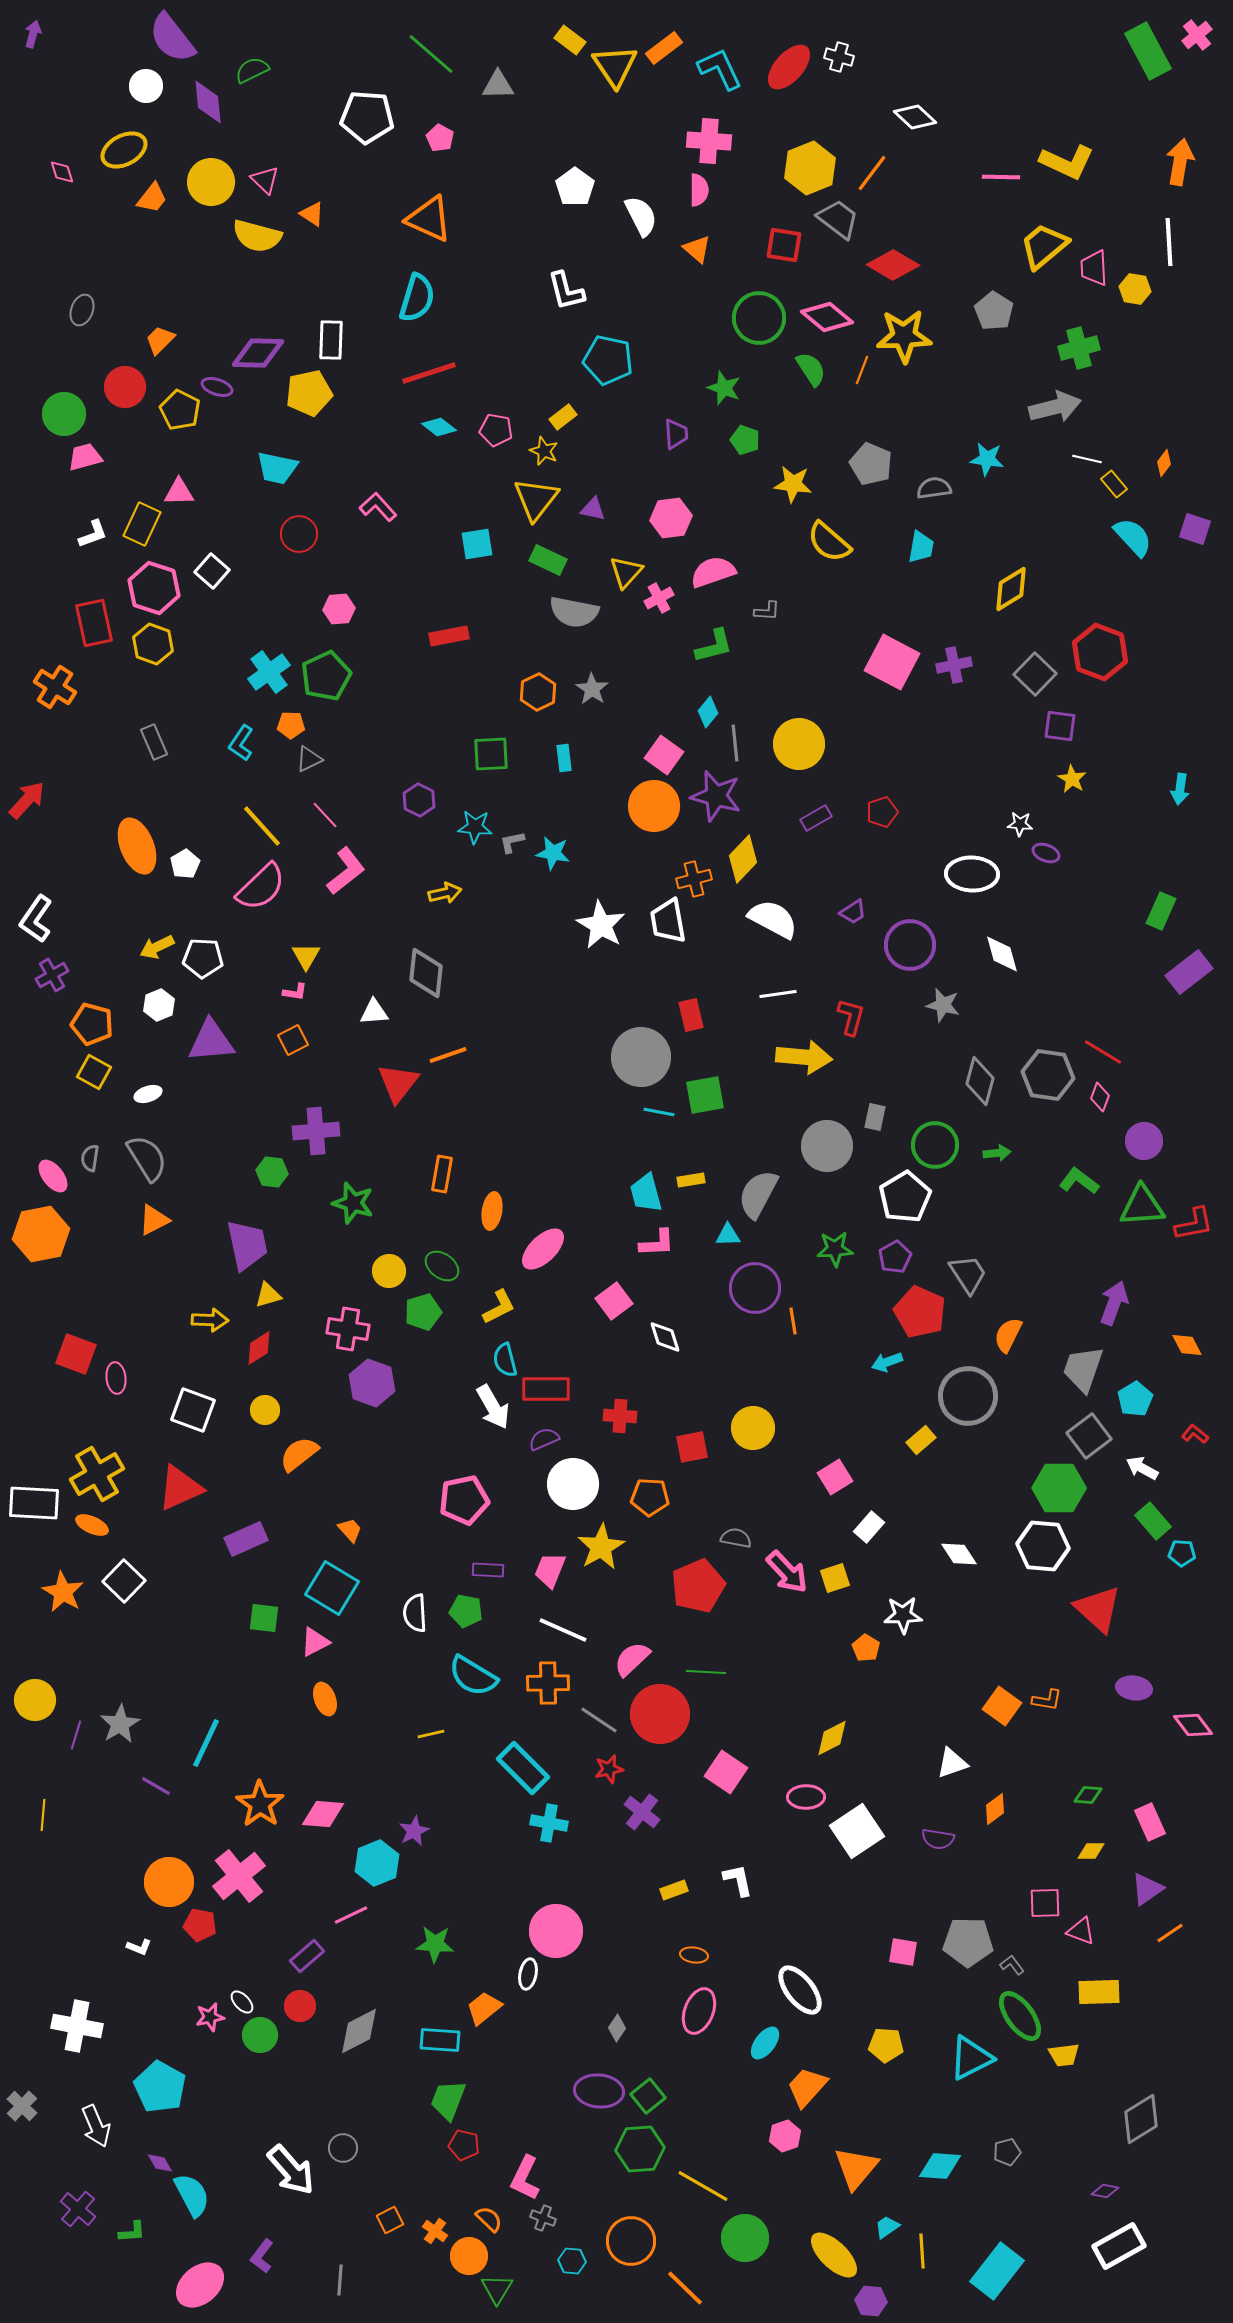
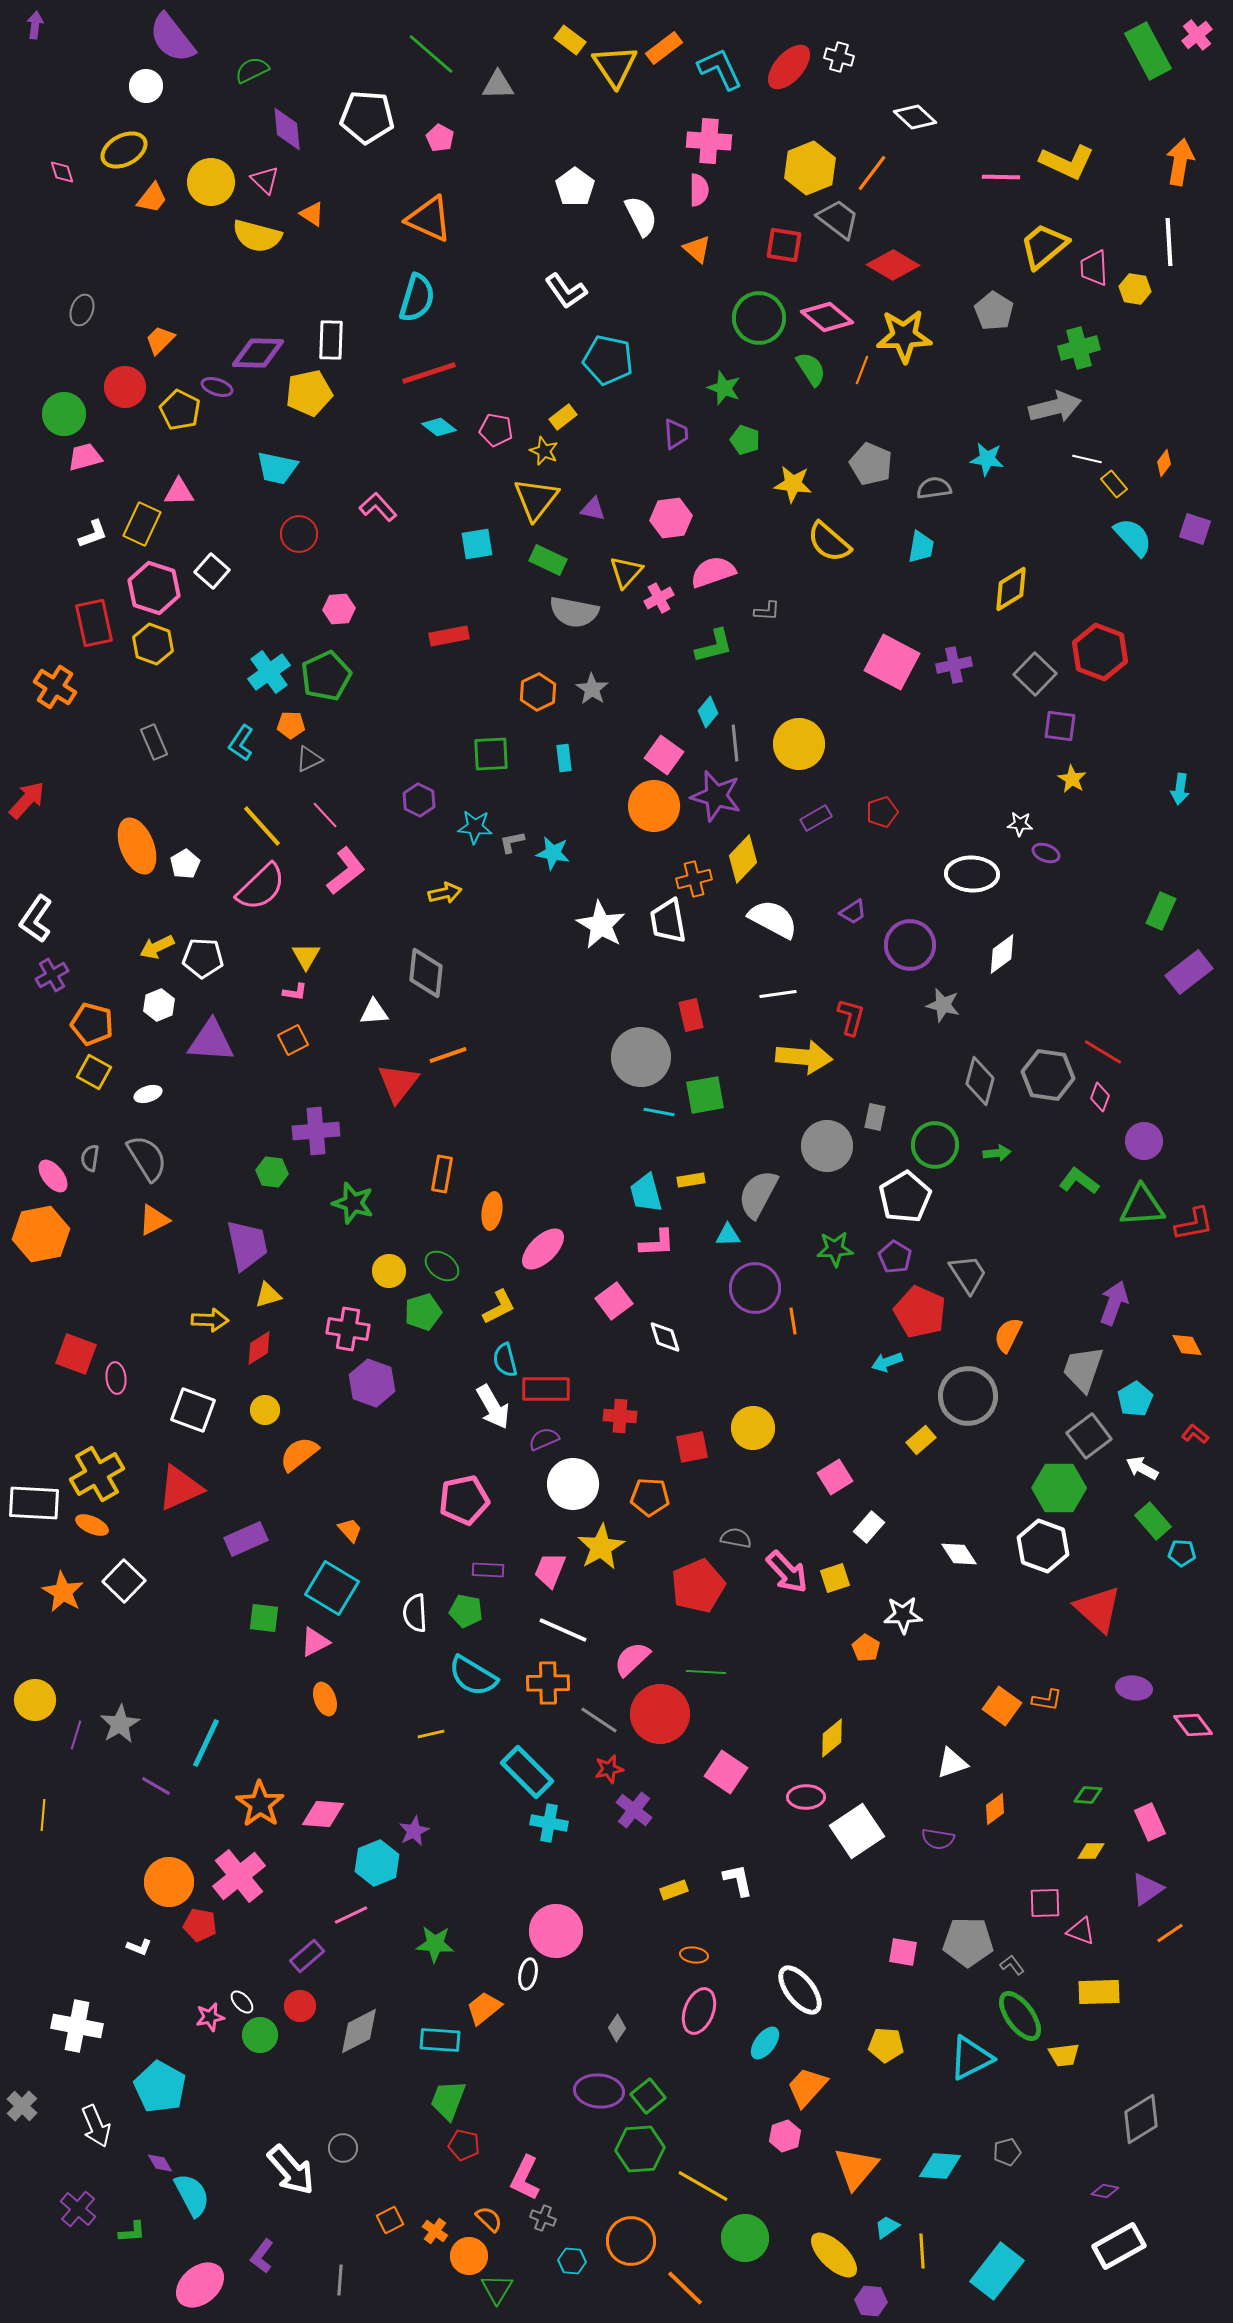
purple arrow at (33, 34): moved 2 px right, 9 px up; rotated 8 degrees counterclockwise
purple diamond at (208, 102): moved 79 px right, 27 px down
white L-shape at (566, 291): rotated 21 degrees counterclockwise
white diamond at (1002, 954): rotated 69 degrees clockwise
purple triangle at (211, 1041): rotated 9 degrees clockwise
purple pentagon at (895, 1257): rotated 12 degrees counterclockwise
white hexagon at (1043, 1546): rotated 15 degrees clockwise
yellow diamond at (832, 1738): rotated 12 degrees counterclockwise
cyan rectangle at (523, 1768): moved 4 px right, 4 px down
purple cross at (642, 1812): moved 8 px left, 2 px up
